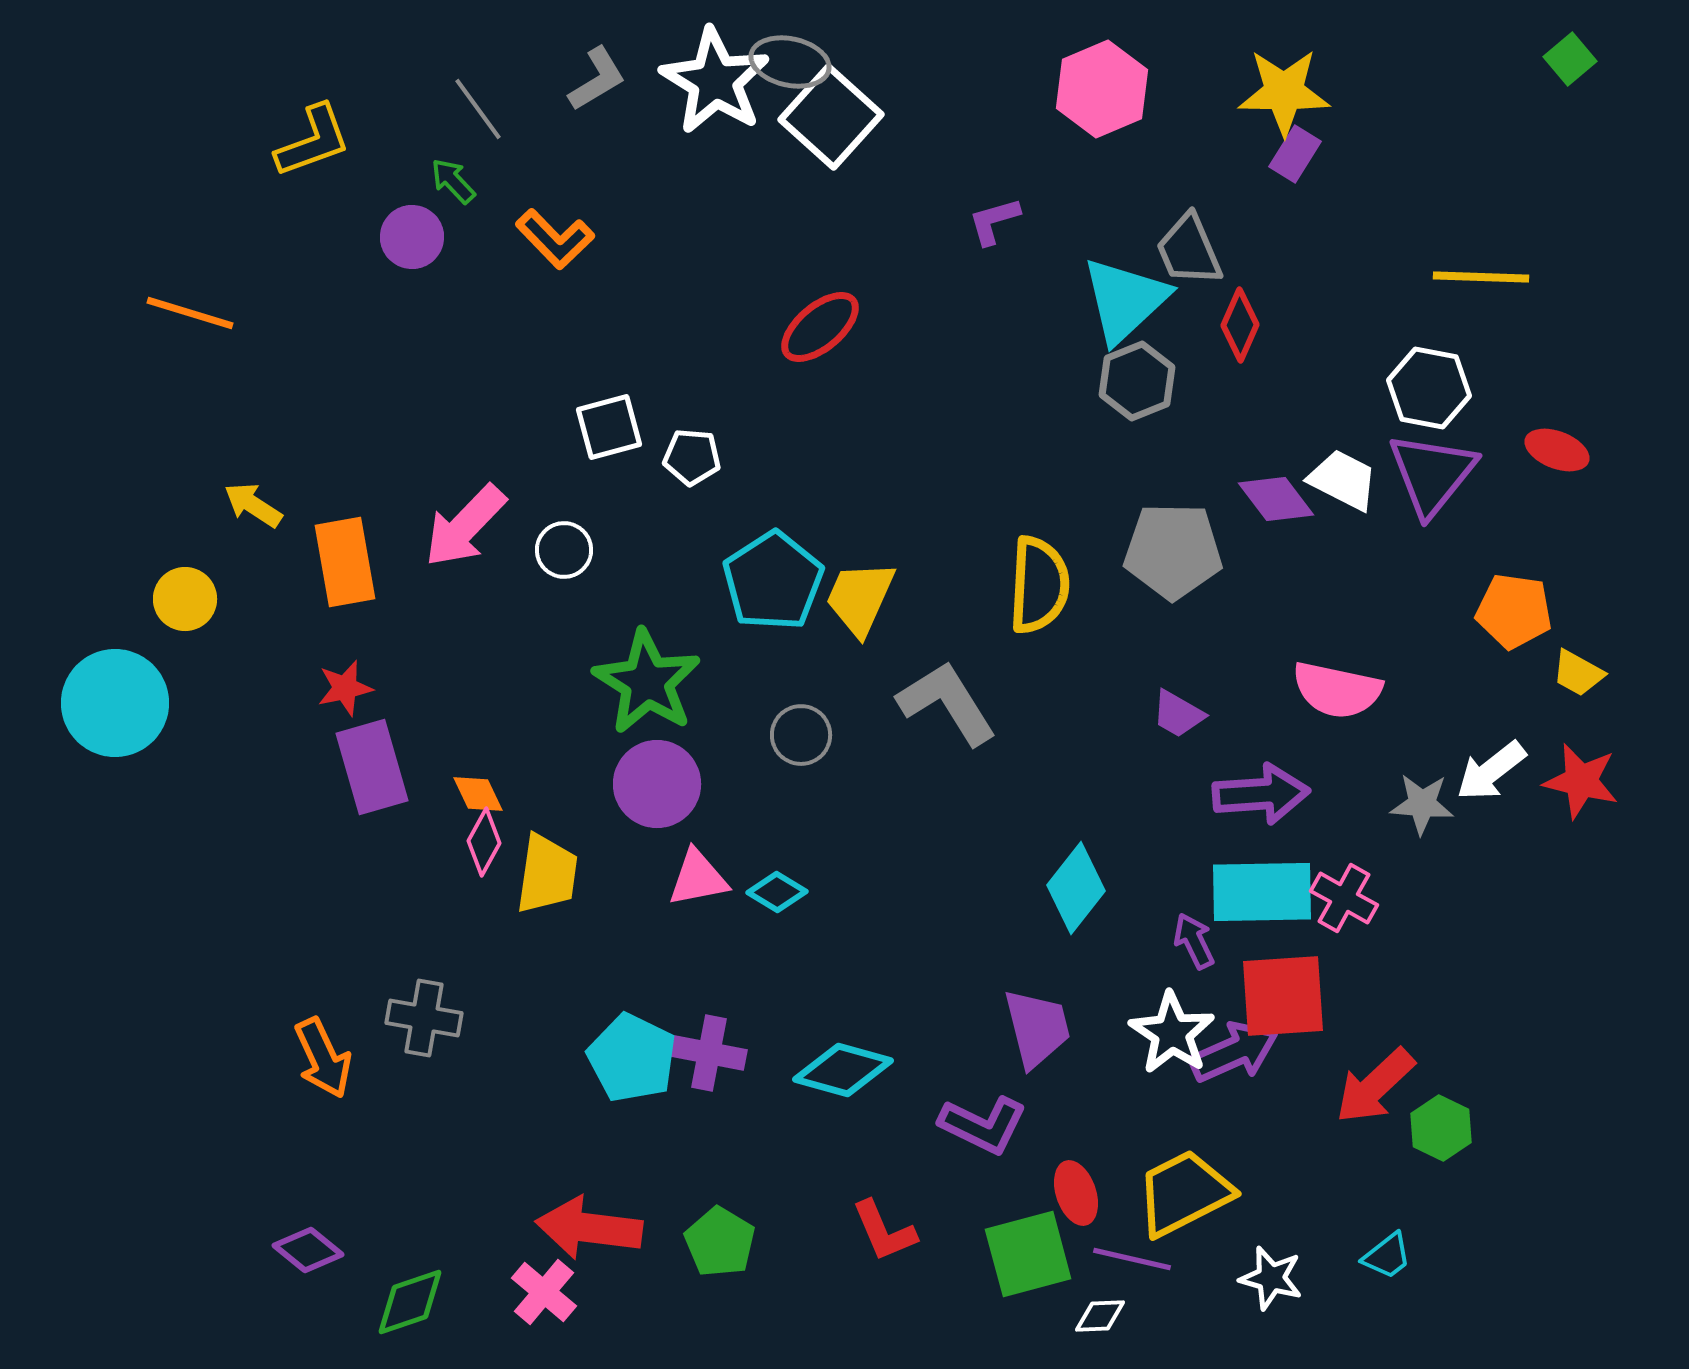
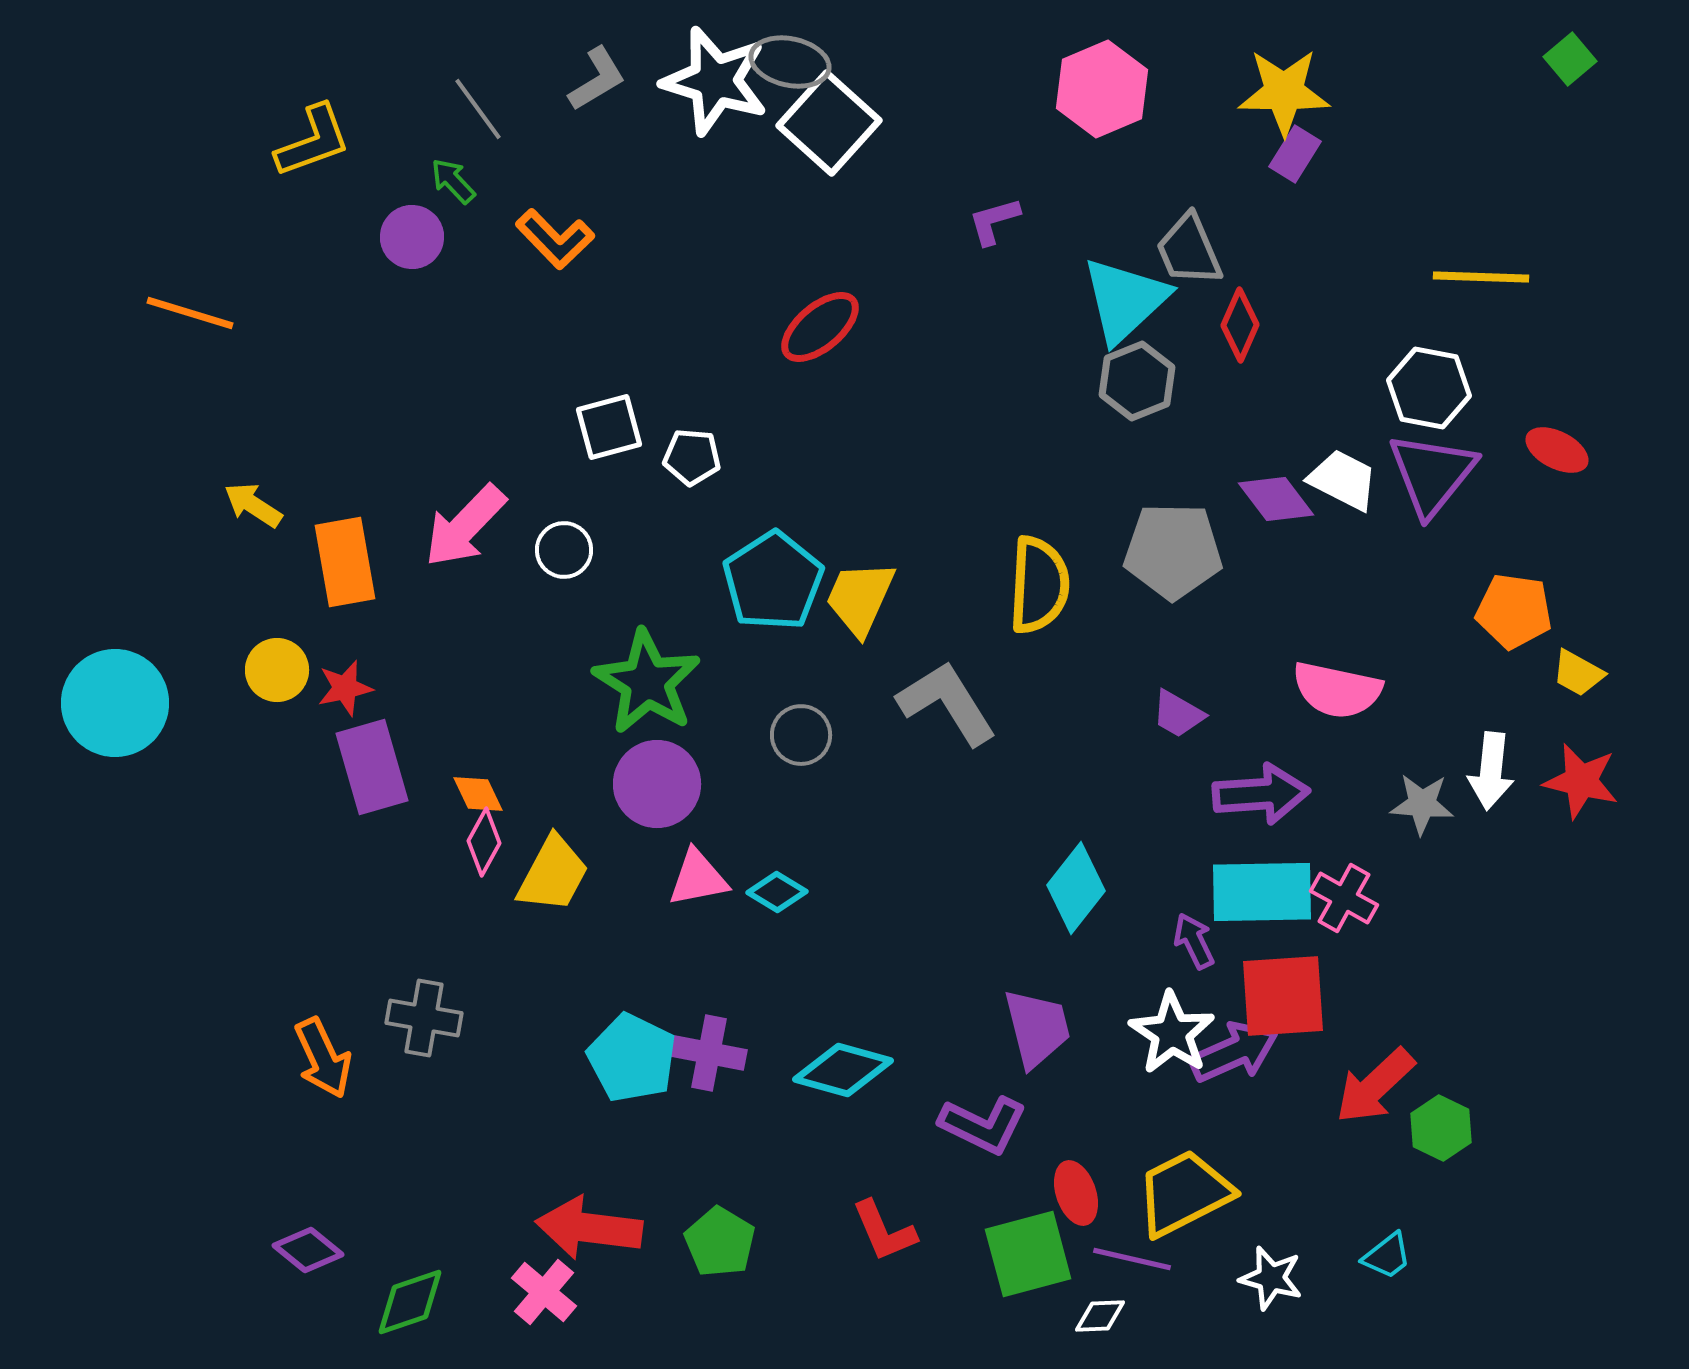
white star at (715, 81): rotated 15 degrees counterclockwise
white square at (831, 117): moved 2 px left, 6 px down
red ellipse at (1557, 450): rotated 6 degrees clockwise
yellow circle at (185, 599): moved 92 px right, 71 px down
white arrow at (1491, 771): rotated 46 degrees counterclockwise
yellow trapezoid at (547, 874): moved 6 px right; rotated 20 degrees clockwise
